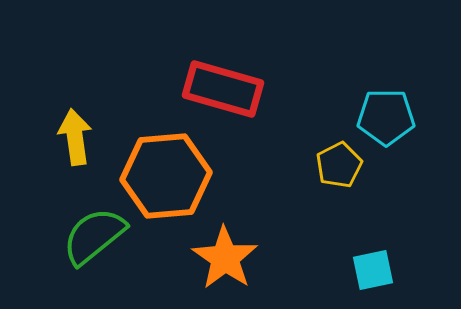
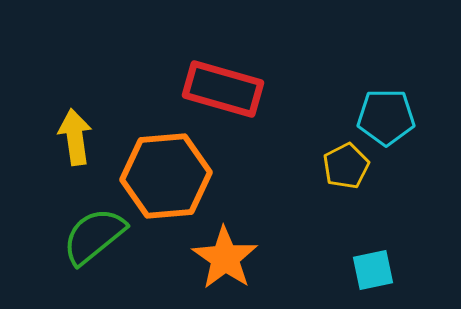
yellow pentagon: moved 7 px right, 1 px down
